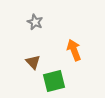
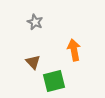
orange arrow: rotated 10 degrees clockwise
